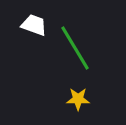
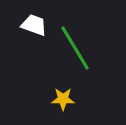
yellow star: moved 15 px left
